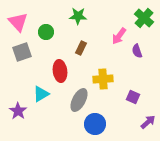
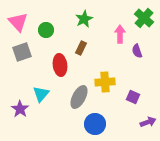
green star: moved 6 px right, 3 px down; rotated 30 degrees counterclockwise
green circle: moved 2 px up
pink arrow: moved 1 px right, 2 px up; rotated 144 degrees clockwise
red ellipse: moved 6 px up
yellow cross: moved 2 px right, 3 px down
cyan triangle: rotated 18 degrees counterclockwise
gray ellipse: moved 3 px up
purple star: moved 2 px right, 2 px up
purple arrow: rotated 21 degrees clockwise
